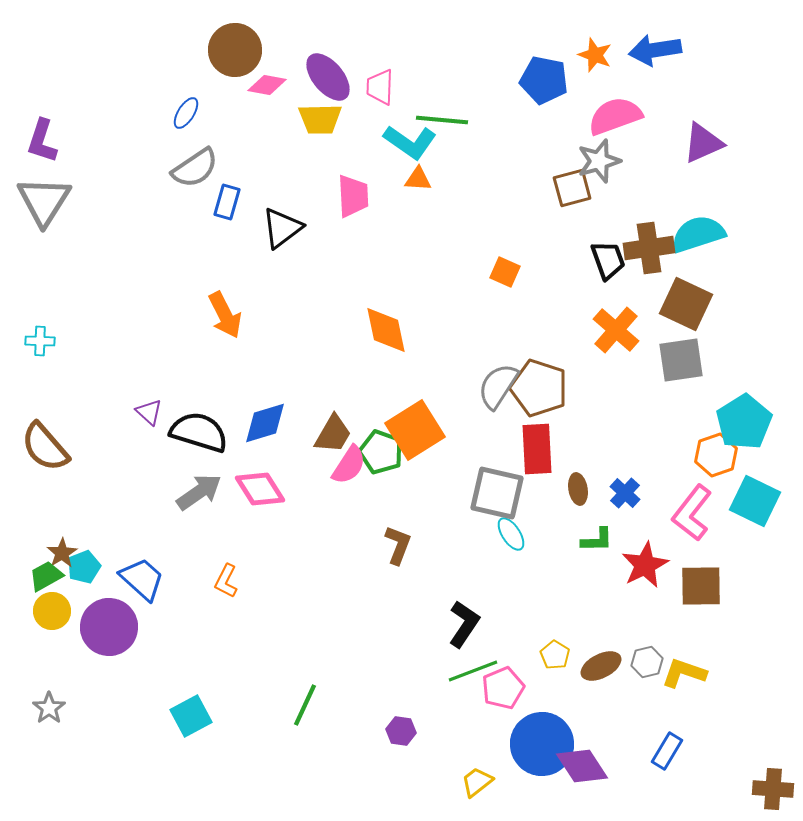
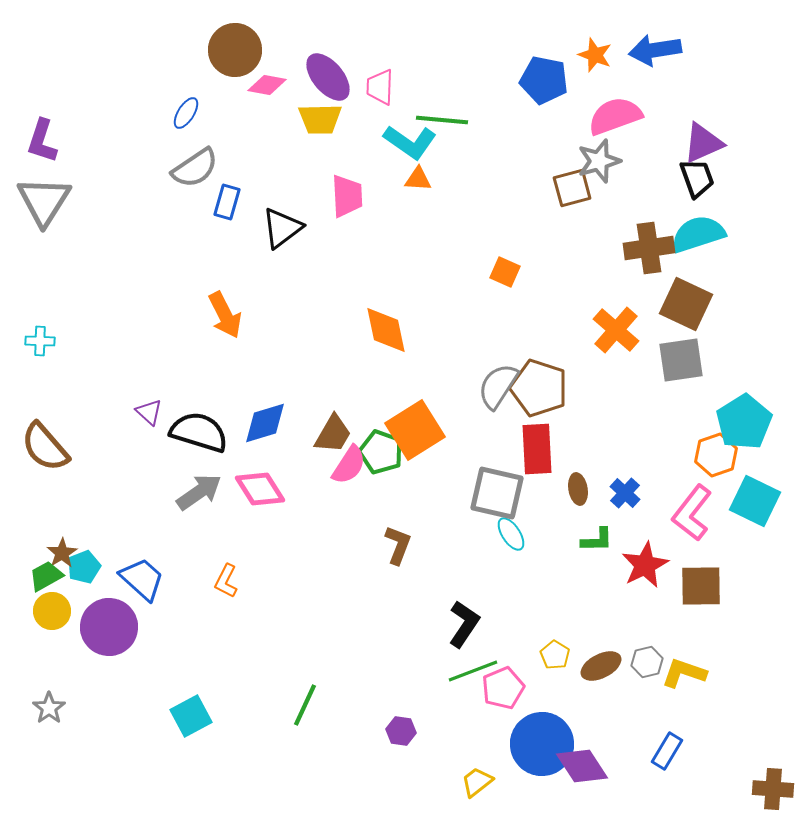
pink trapezoid at (353, 196): moved 6 px left
black trapezoid at (608, 260): moved 89 px right, 82 px up
